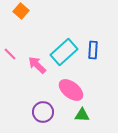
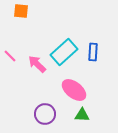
orange square: rotated 35 degrees counterclockwise
blue rectangle: moved 2 px down
pink line: moved 2 px down
pink arrow: moved 1 px up
pink ellipse: moved 3 px right
purple circle: moved 2 px right, 2 px down
